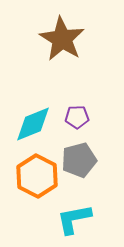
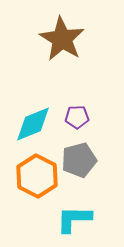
cyan L-shape: rotated 12 degrees clockwise
